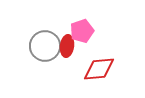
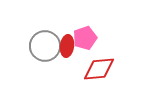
pink pentagon: moved 3 px right, 7 px down
